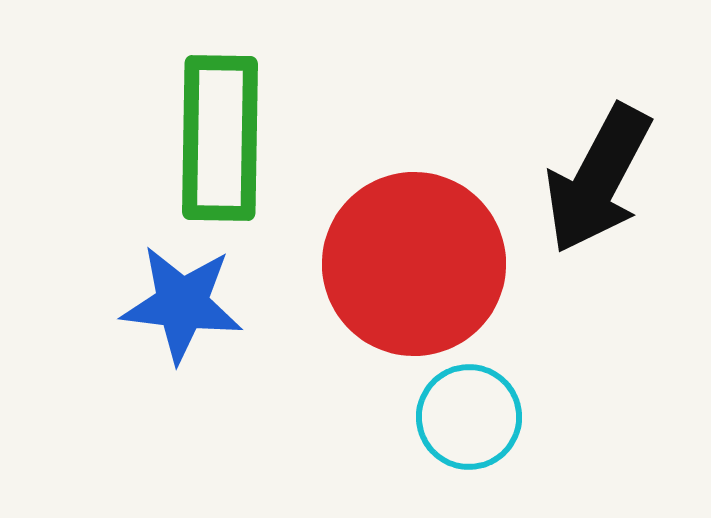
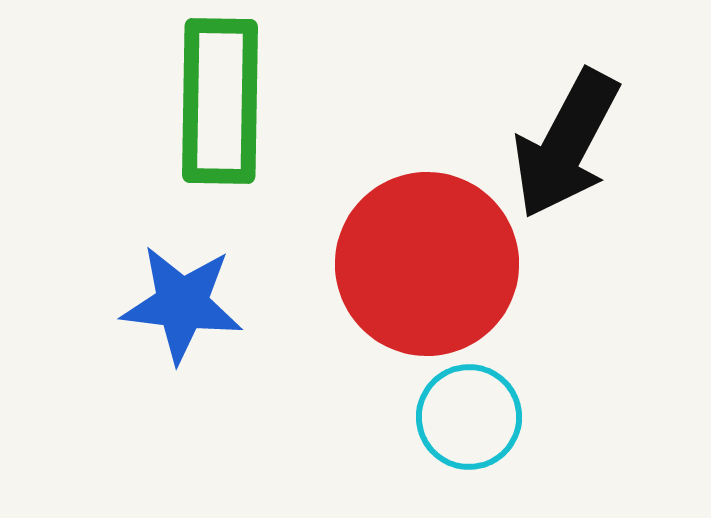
green rectangle: moved 37 px up
black arrow: moved 32 px left, 35 px up
red circle: moved 13 px right
